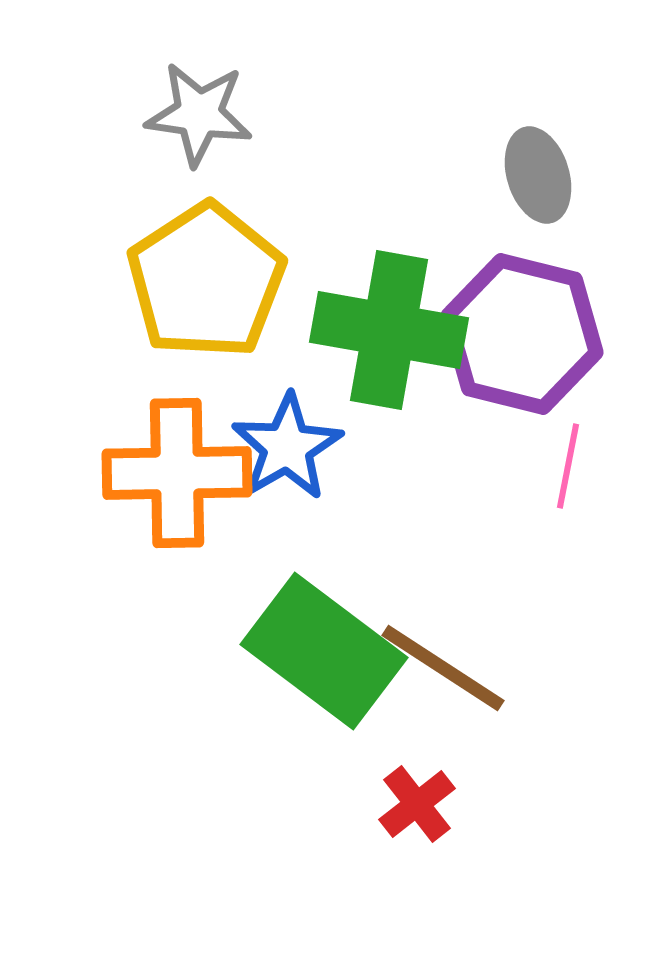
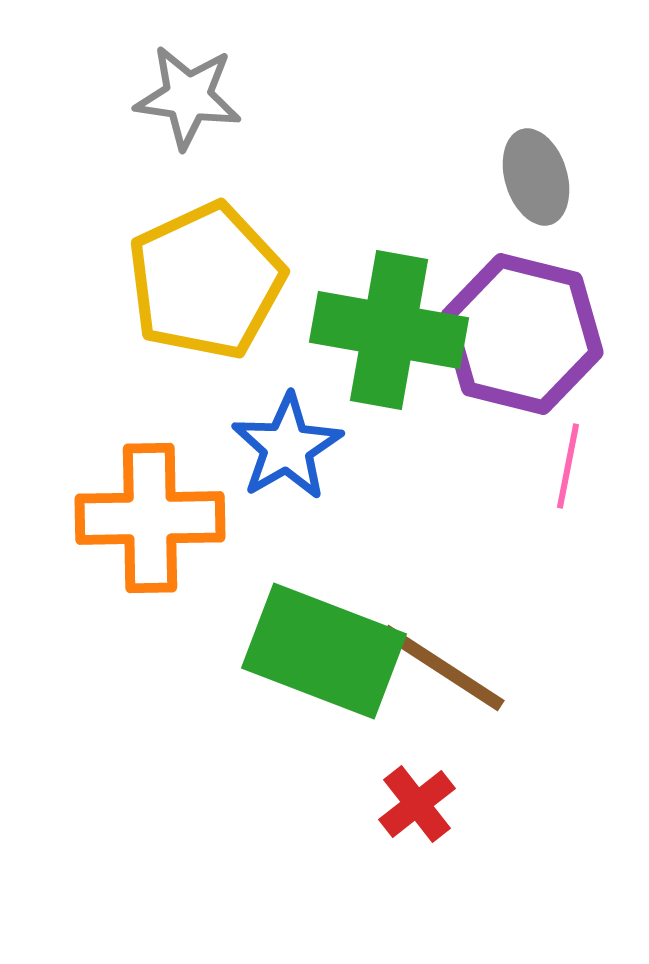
gray star: moved 11 px left, 17 px up
gray ellipse: moved 2 px left, 2 px down
yellow pentagon: rotated 8 degrees clockwise
orange cross: moved 27 px left, 45 px down
green rectangle: rotated 16 degrees counterclockwise
